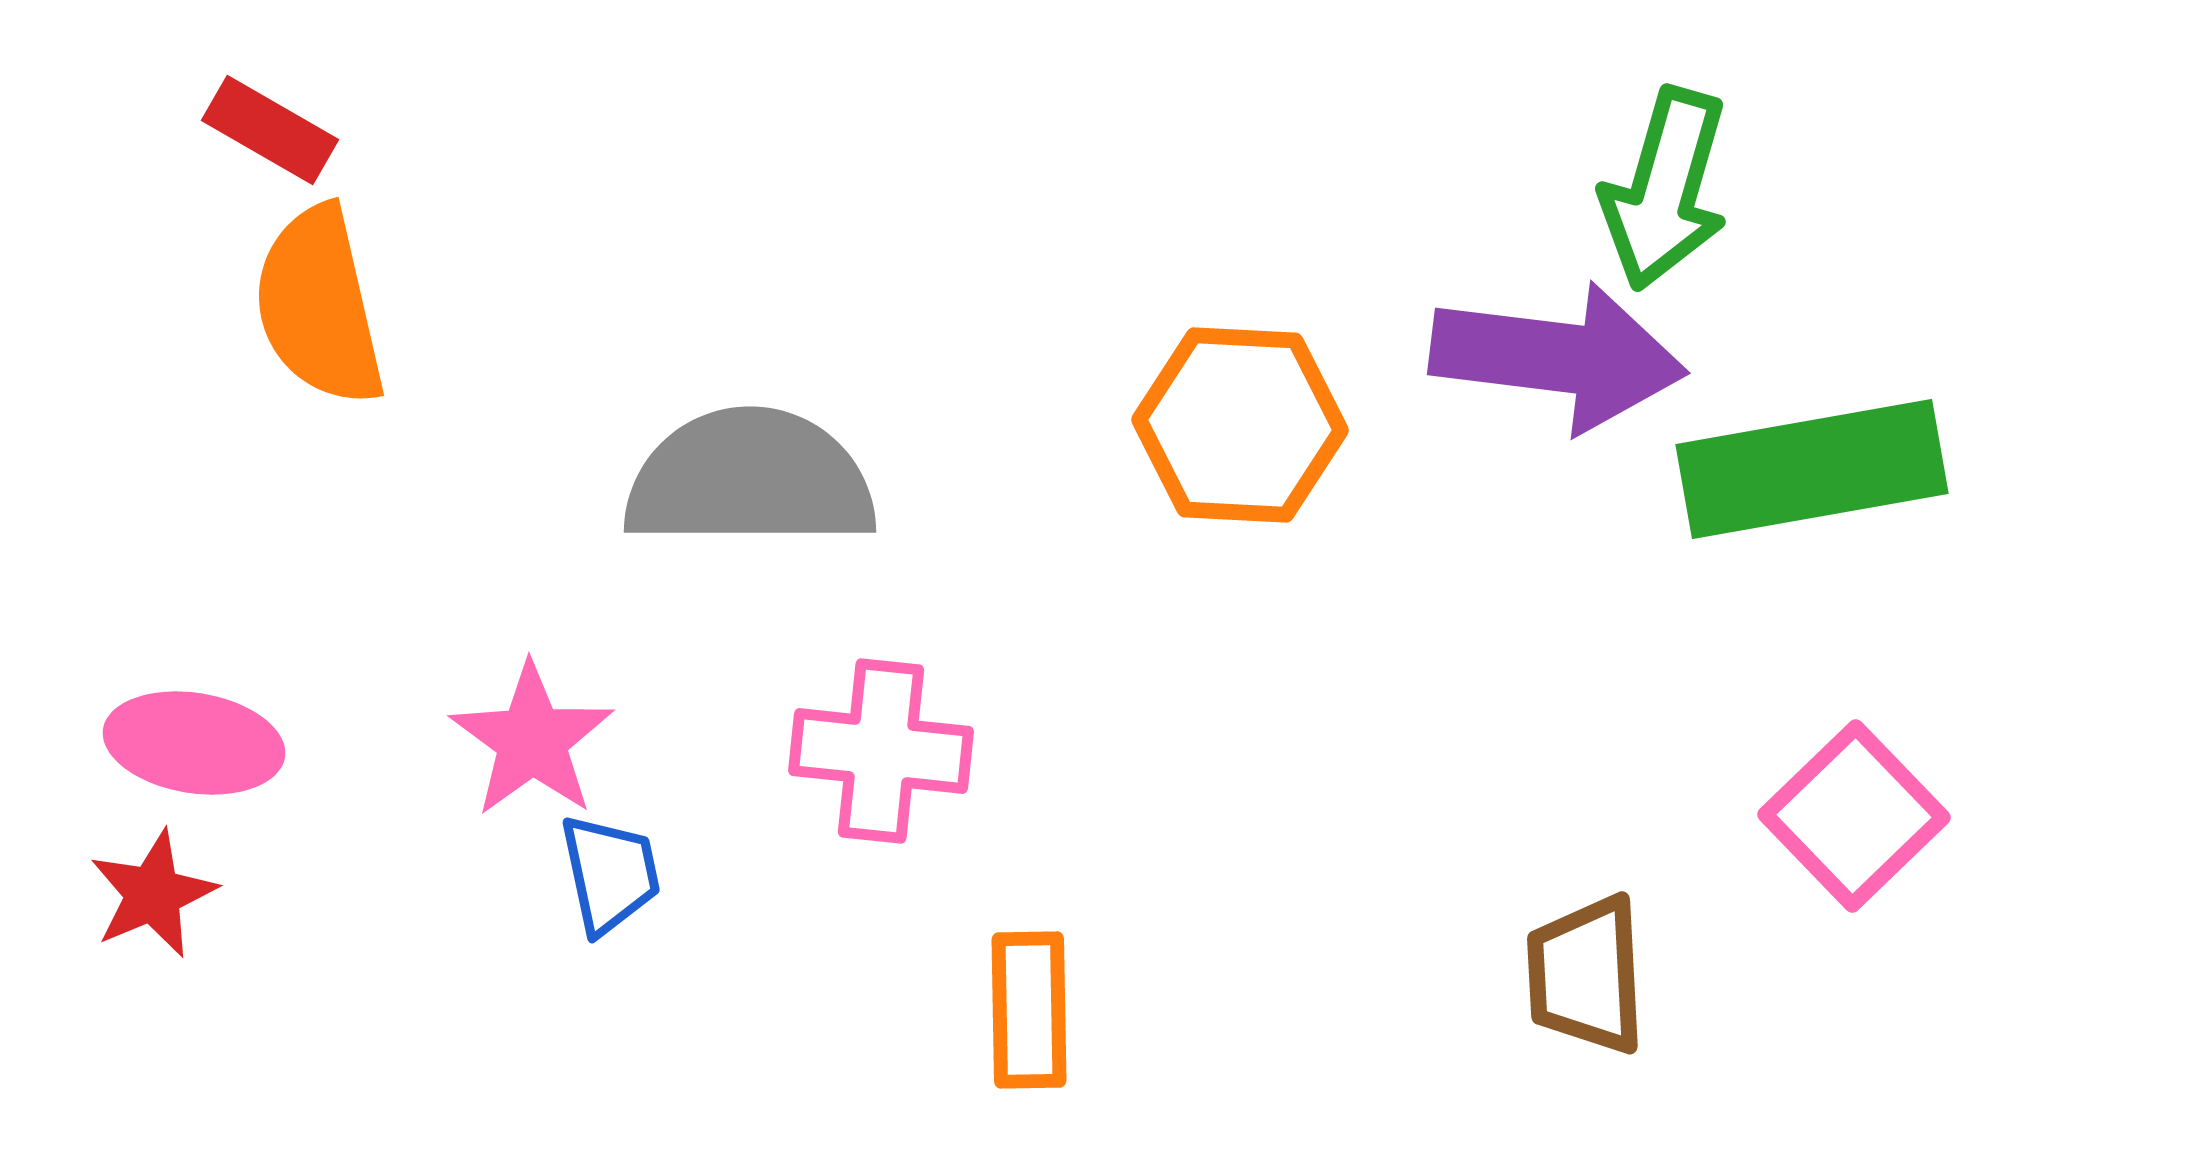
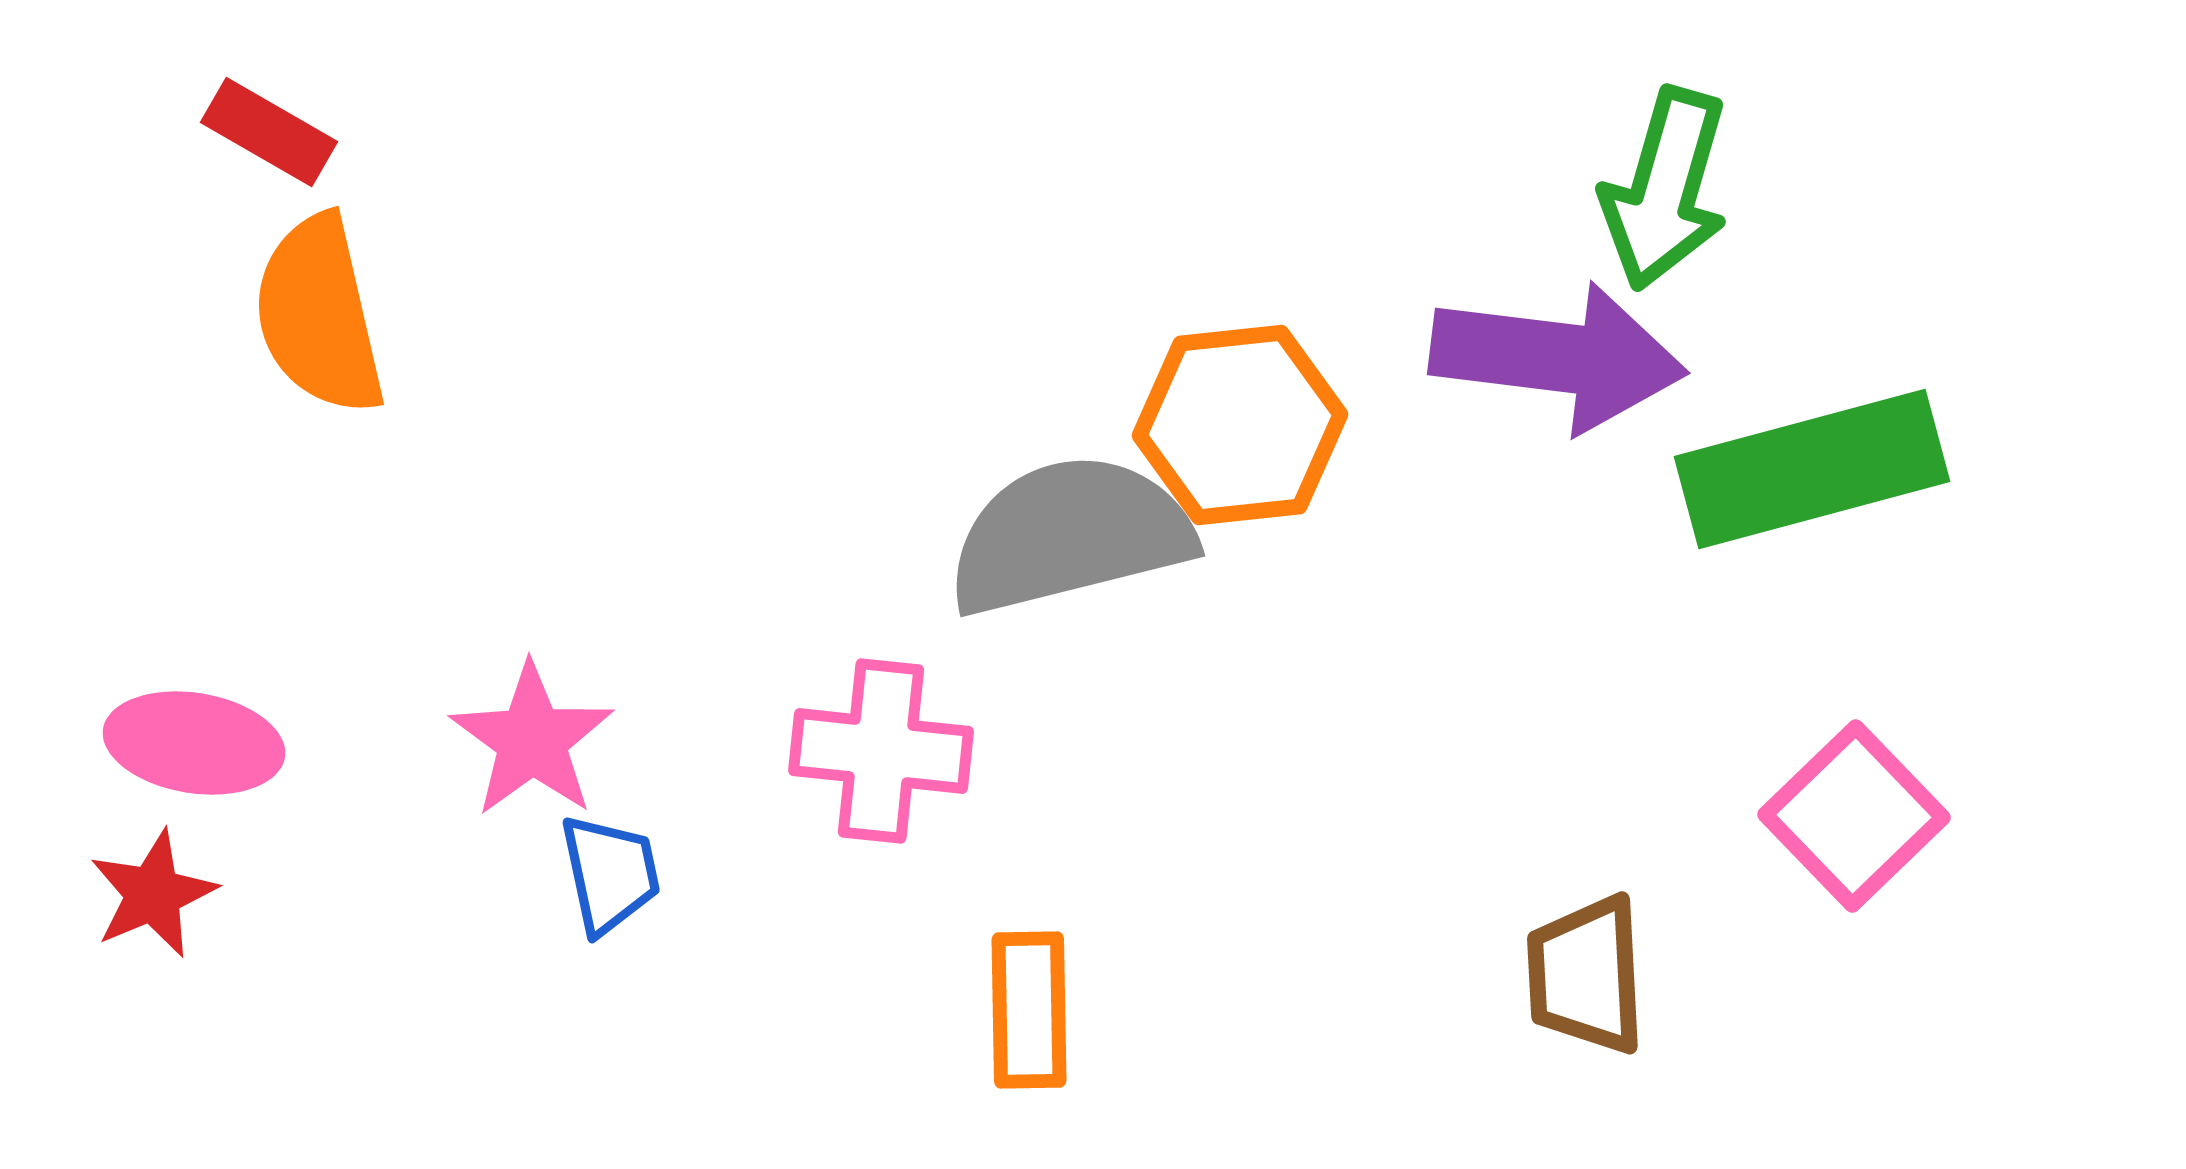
red rectangle: moved 1 px left, 2 px down
orange semicircle: moved 9 px down
orange hexagon: rotated 9 degrees counterclockwise
green rectangle: rotated 5 degrees counterclockwise
gray semicircle: moved 320 px right, 56 px down; rotated 14 degrees counterclockwise
